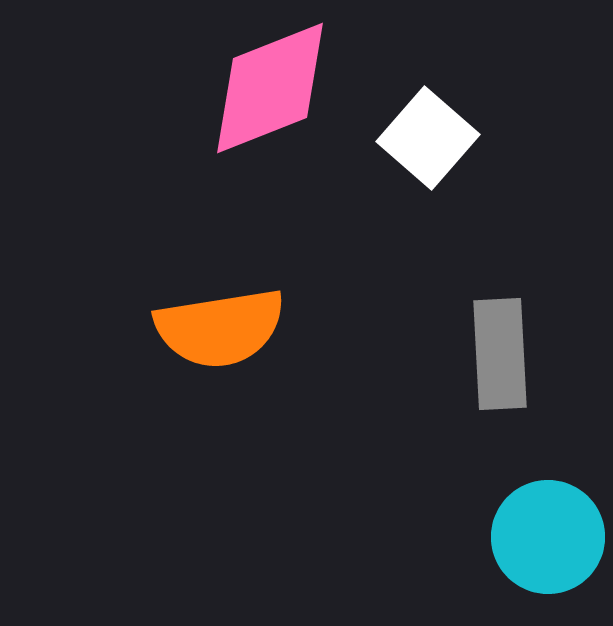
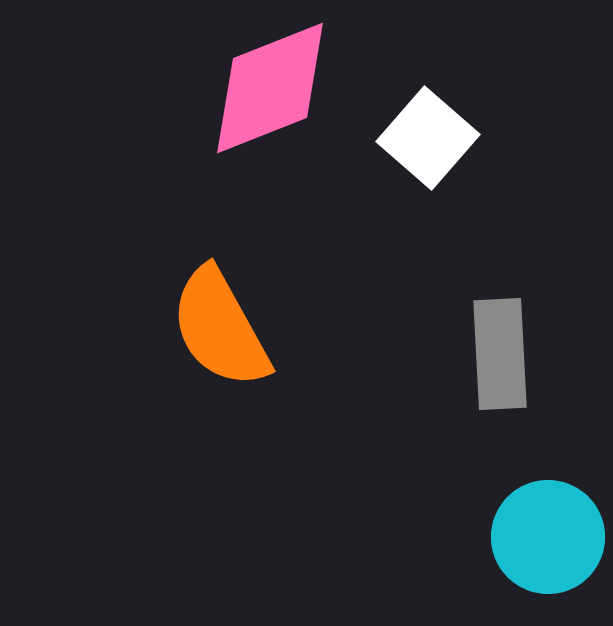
orange semicircle: rotated 70 degrees clockwise
